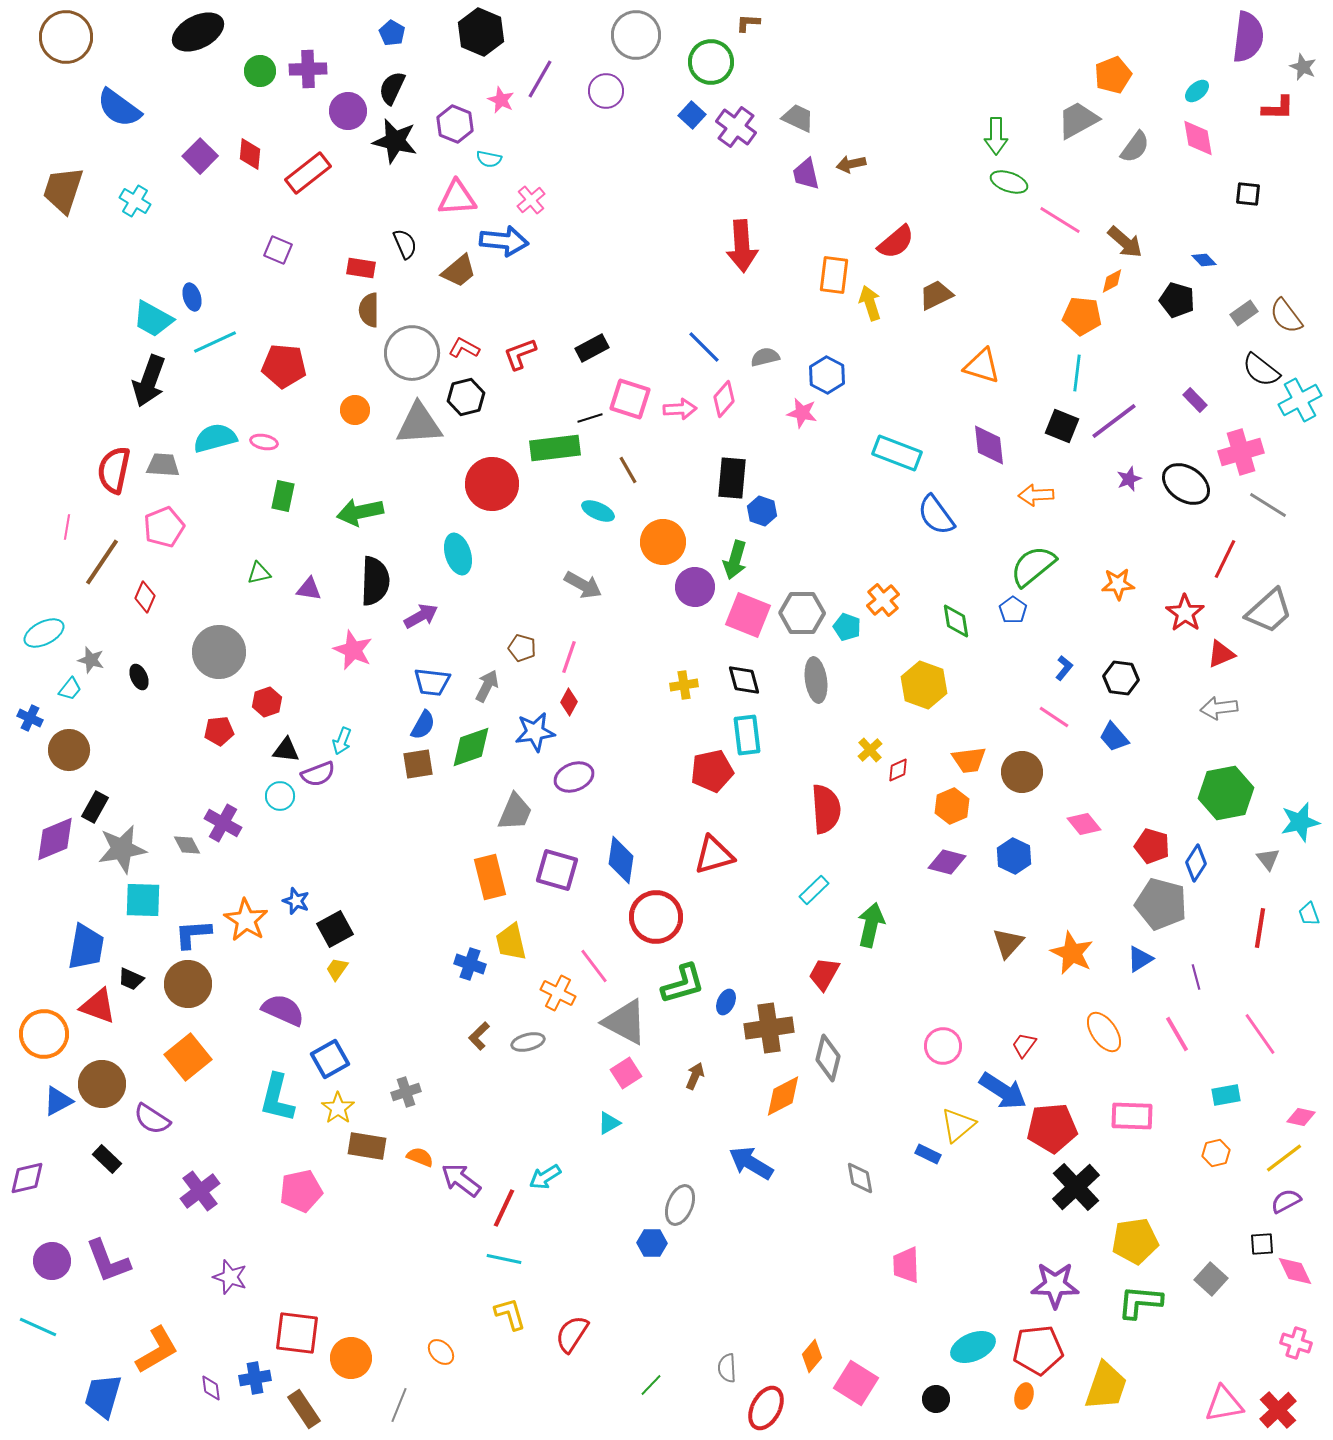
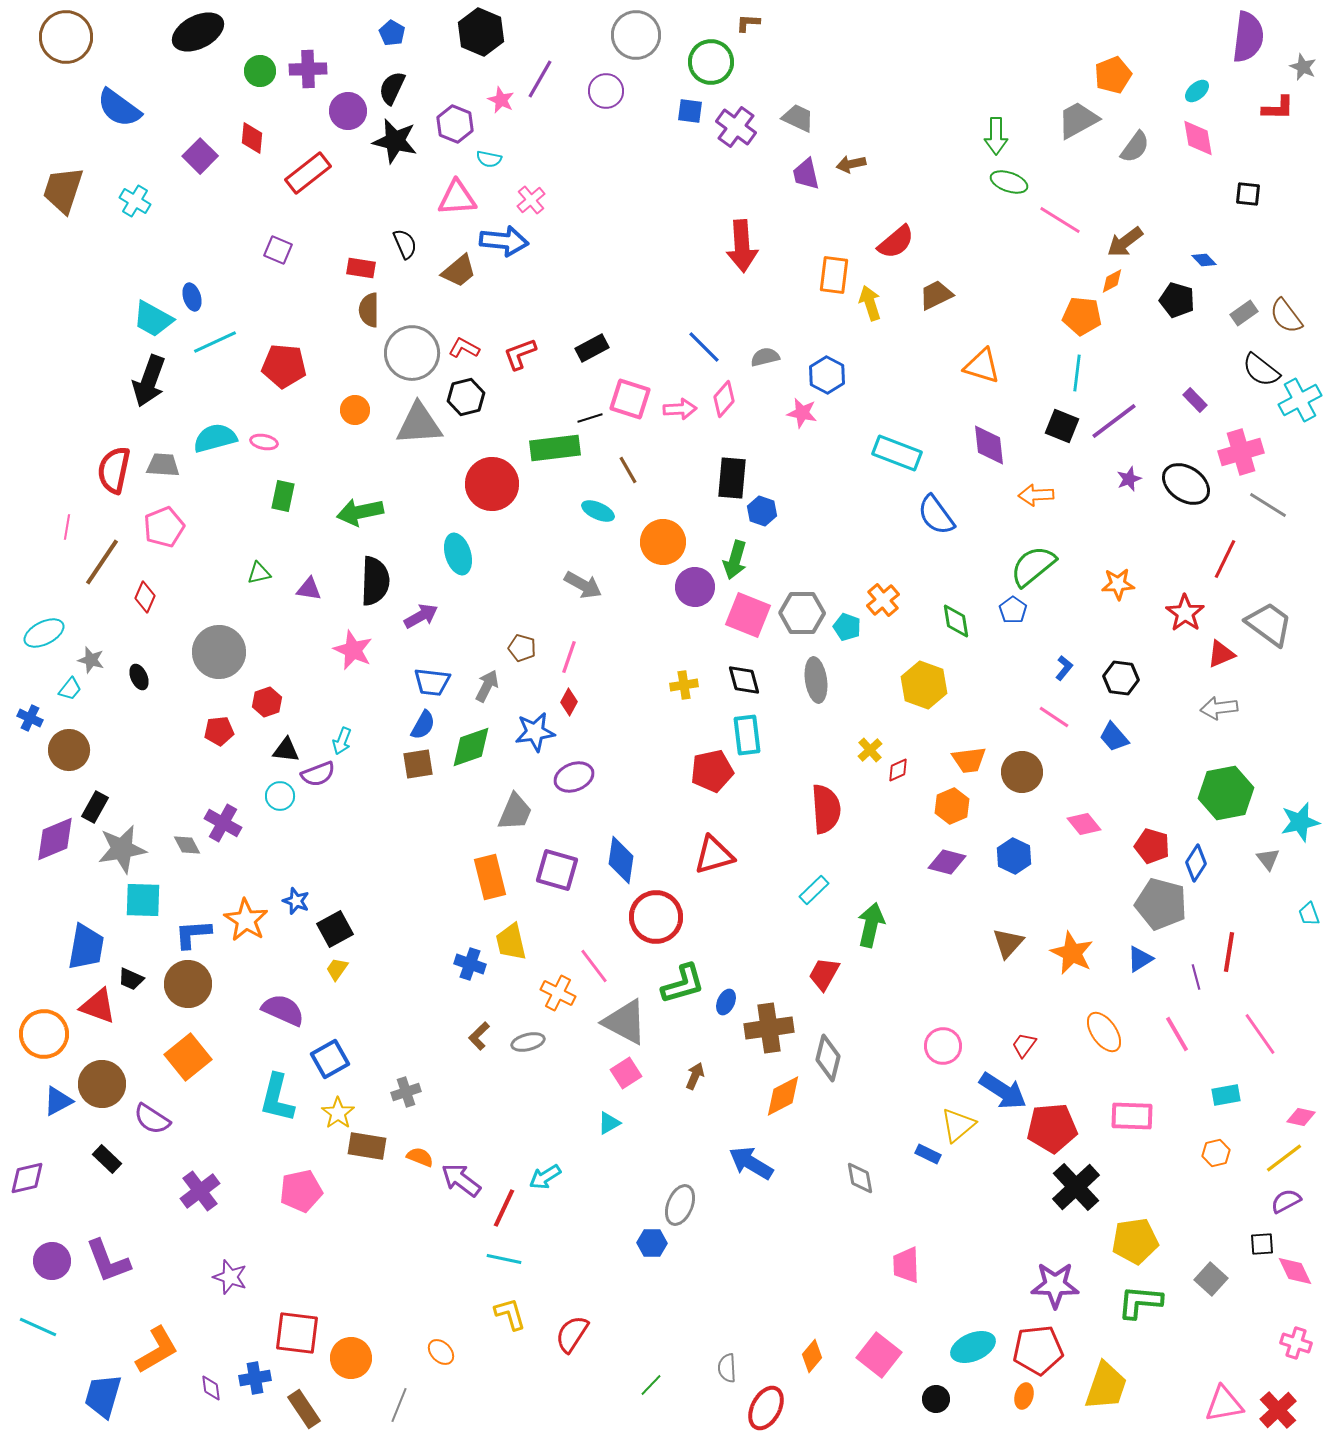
blue square at (692, 115): moved 2 px left, 4 px up; rotated 36 degrees counterclockwise
red diamond at (250, 154): moved 2 px right, 16 px up
brown arrow at (1125, 242): rotated 102 degrees clockwise
gray trapezoid at (1269, 611): moved 13 px down; rotated 102 degrees counterclockwise
red line at (1260, 928): moved 31 px left, 24 px down
yellow star at (338, 1108): moved 5 px down
pink square at (856, 1383): moved 23 px right, 28 px up; rotated 6 degrees clockwise
